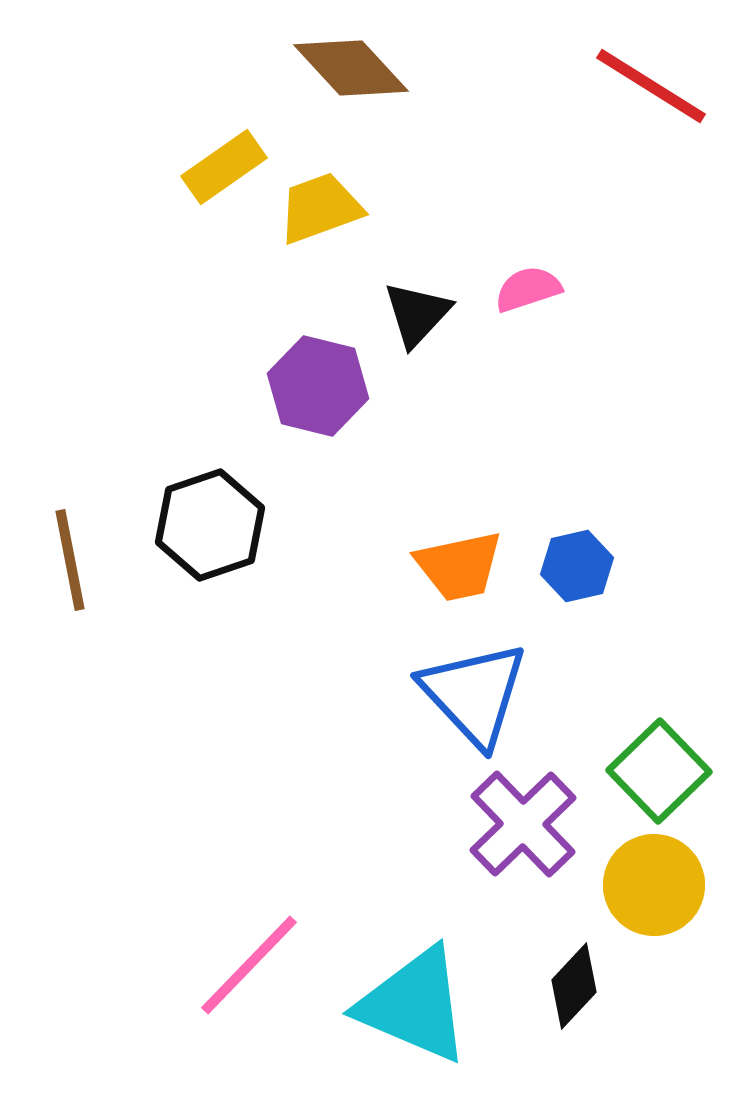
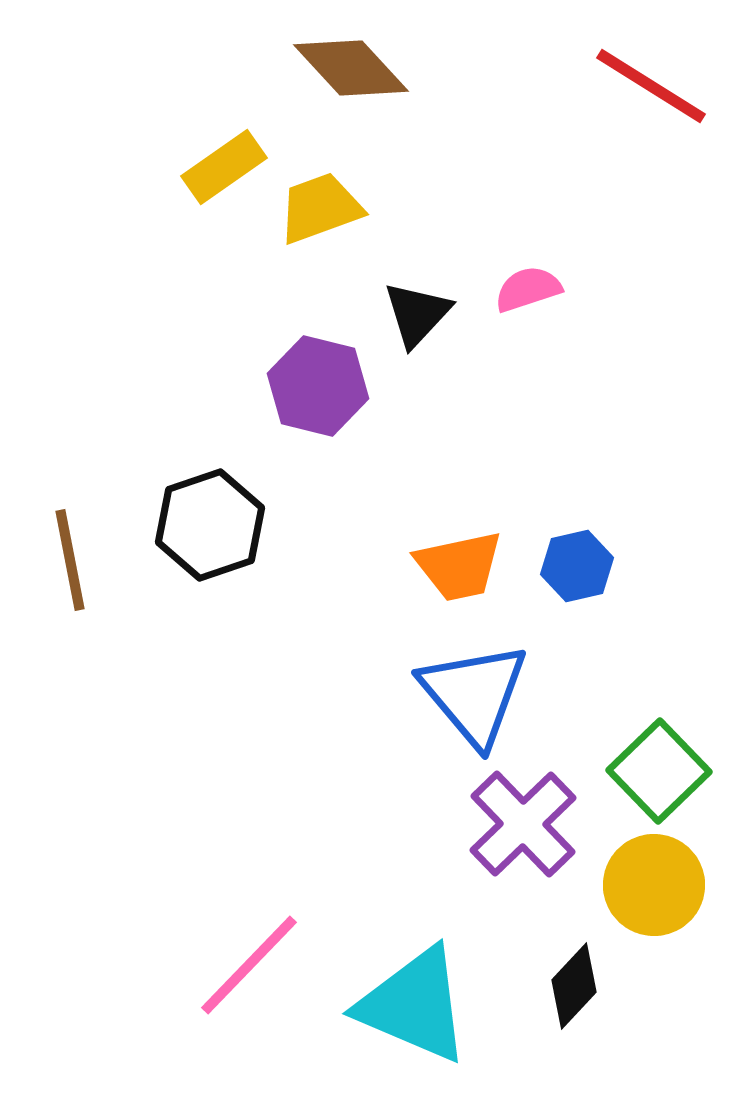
blue triangle: rotated 3 degrees clockwise
